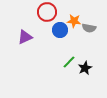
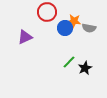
blue circle: moved 5 px right, 2 px up
